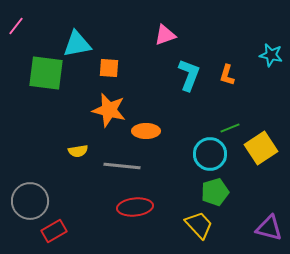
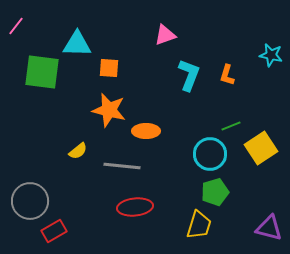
cyan triangle: rotated 12 degrees clockwise
green square: moved 4 px left, 1 px up
green line: moved 1 px right, 2 px up
yellow semicircle: rotated 30 degrees counterclockwise
yellow trapezoid: rotated 60 degrees clockwise
